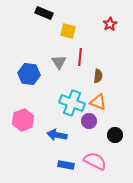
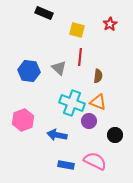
yellow square: moved 9 px right, 1 px up
gray triangle: moved 6 px down; rotated 14 degrees counterclockwise
blue hexagon: moved 3 px up
